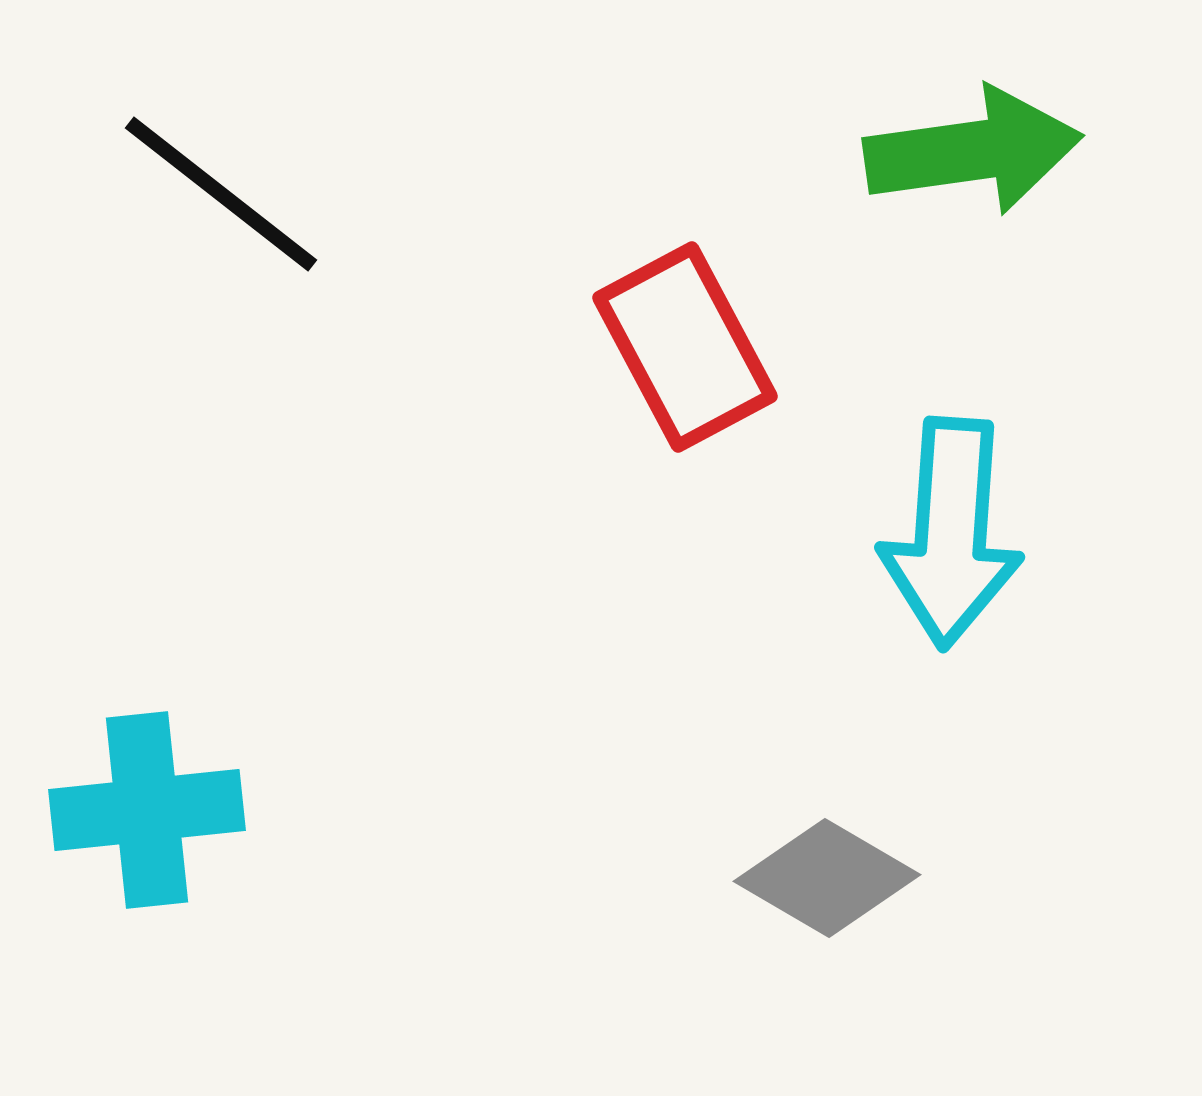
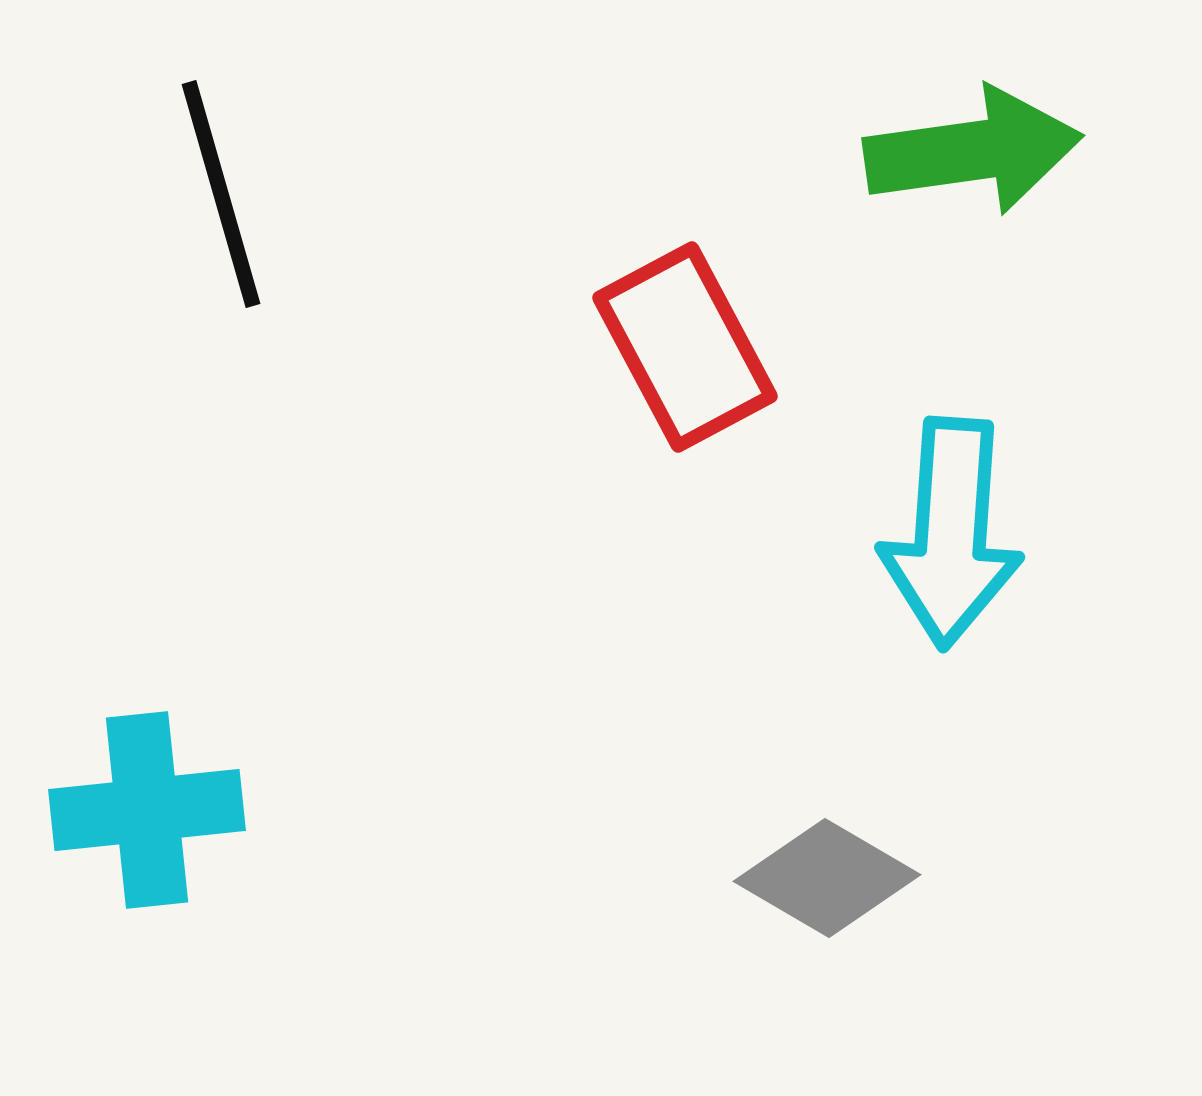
black line: rotated 36 degrees clockwise
